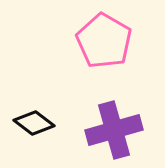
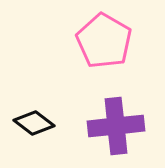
purple cross: moved 2 px right, 4 px up; rotated 10 degrees clockwise
